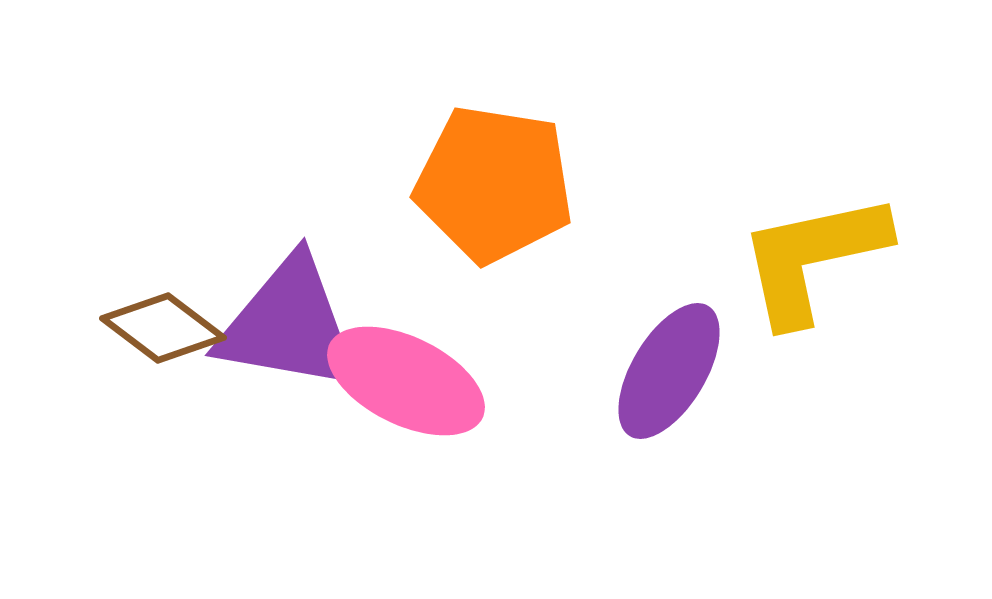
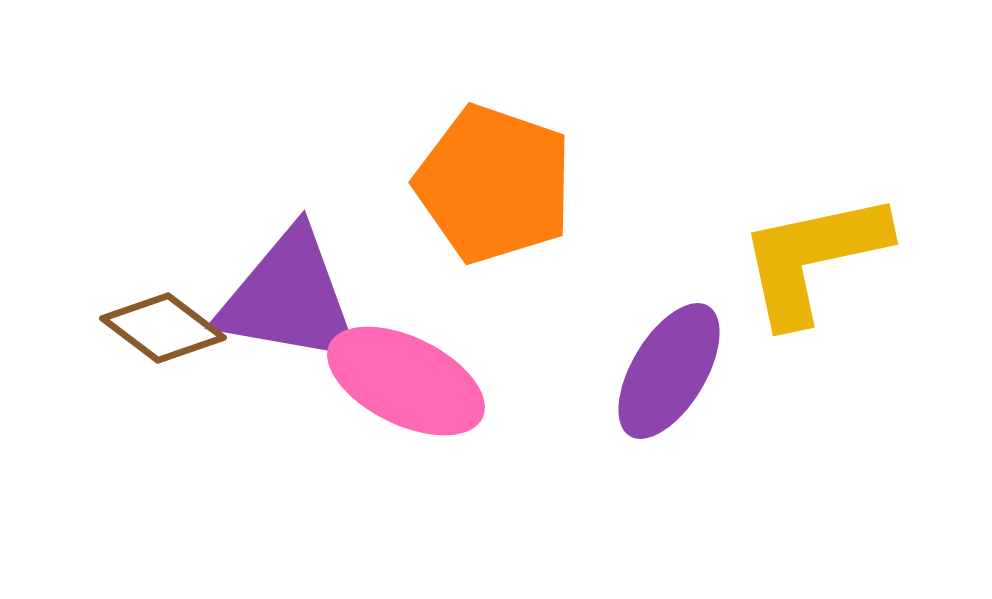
orange pentagon: rotated 10 degrees clockwise
purple triangle: moved 27 px up
